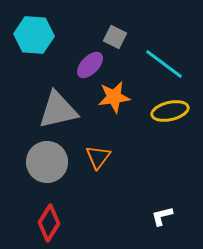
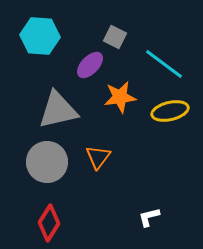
cyan hexagon: moved 6 px right, 1 px down
orange star: moved 6 px right
white L-shape: moved 13 px left, 1 px down
